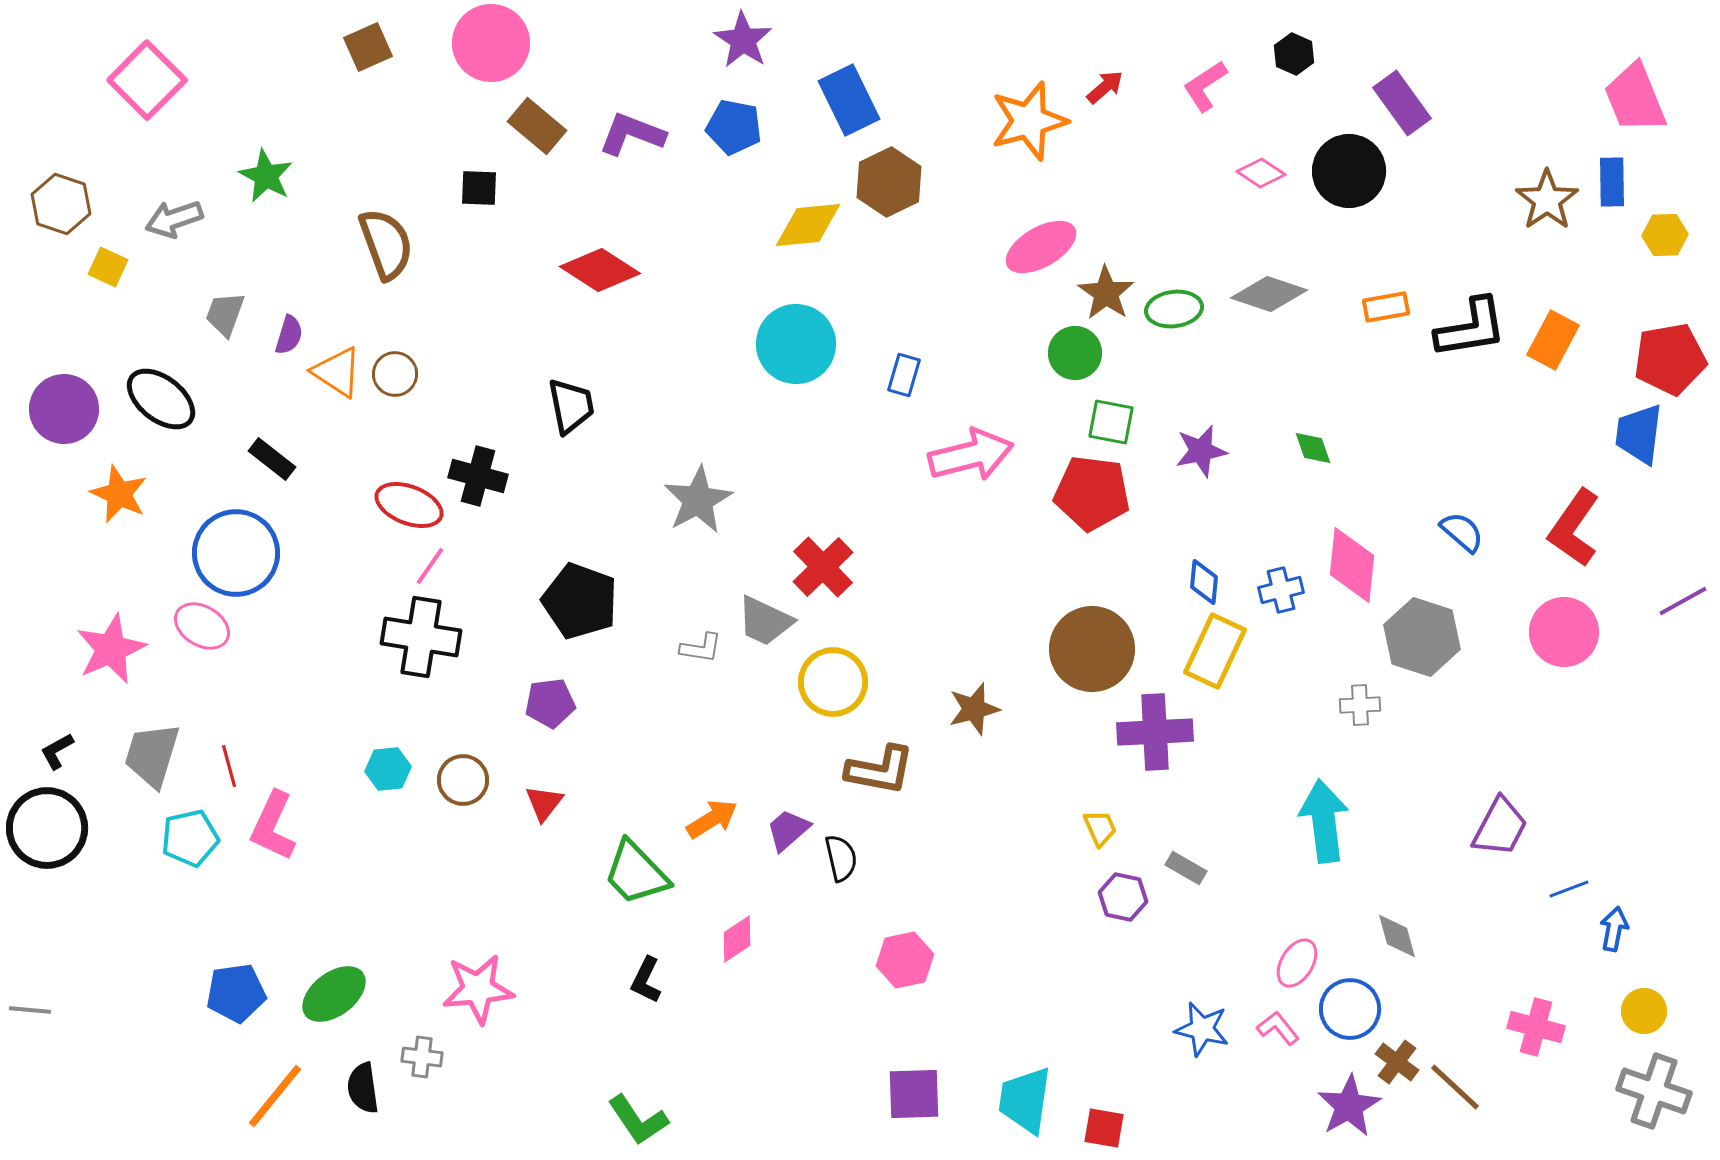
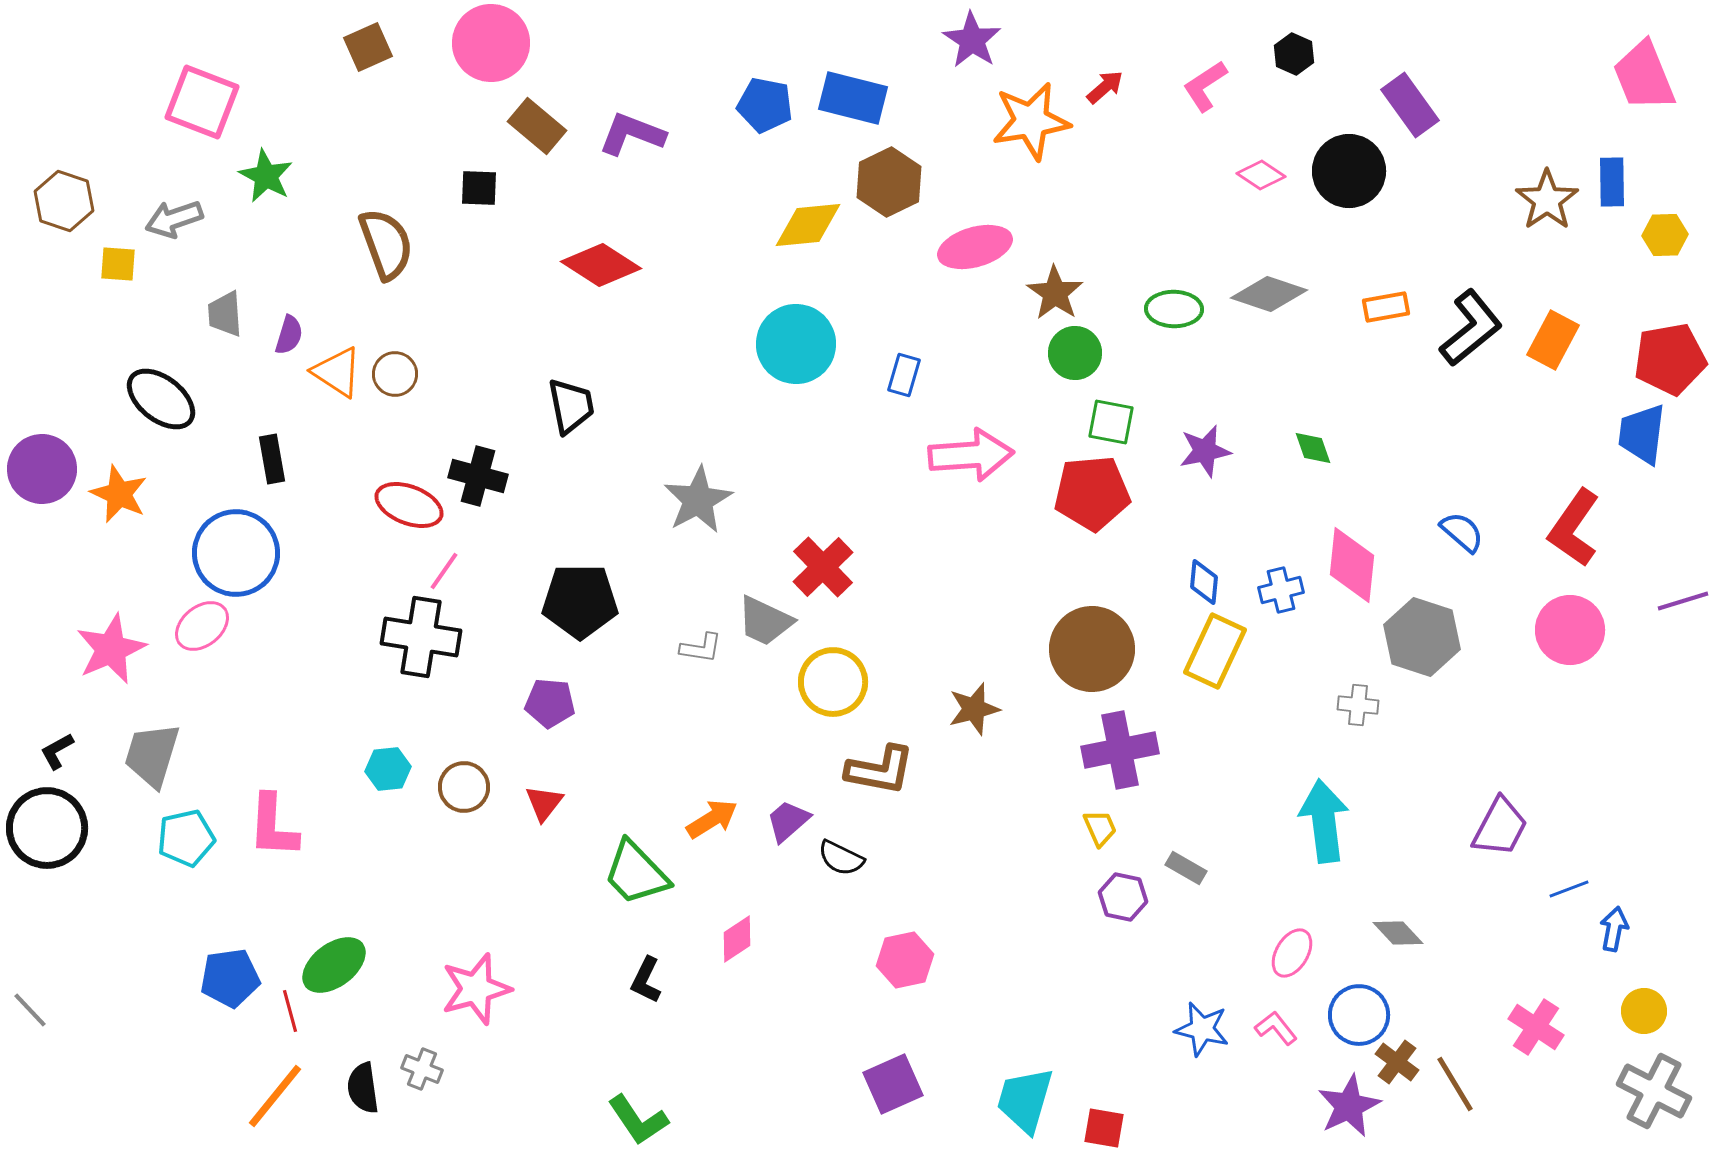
purple star at (743, 40): moved 229 px right
pink square at (147, 80): moved 55 px right, 22 px down; rotated 24 degrees counterclockwise
pink trapezoid at (1635, 98): moved 9 px right, 22 px up
blue rectangle at (849, 100): moved 4 px right, 2 px up; rotated 50 degrees counterclockwise
purple rectangle at (1402, 103): moved 8 px right, 2 px down
orange star at (1029, 121): moved 2 px right; rotated 6 degrees clockwise
blue pentagon at (734, 127): moved 31 px right, 22 px up
pink diamond at (1261, 173): moved 2 px down
brown hexagon at (61, 204): moved 3 px right, 3 px up
pink ellipse at (1041, 247): moved 66 px left; rotated 14 degrees clockwise
yellow square at (108, 267): moved 10 px right, 3 px up; rotated 21 degrees counterclockwise
red diamond at (600, 270): moved 1 px right, 5 px up
brown star at (1106, 293): moved 51 px left
green ellipse at (1174, 309): rotated 8 degrees clockwise
gray trapezoid at (225, 314): rotated 24 degrees counterclockwise
black L-shape at (1471, 328): rotated 30 degrees counterclockwise
purple circle at (64, 409): moved 22 px left, 60 px down
blue trapezoid at (1639, 434): moved 3 px right
purple star at (1201, 451): moved 4 px right
pink arrow at (971, 455): rotated 10 degrees clockwise
black rectangle at (272, 459): rotated 42 degrees clockwise
red pentagon at (1092, 493): rotated 12 degrees counterclockwise
pink line at (430, 566): moved 14 px right, 5 px down
black pentagon at (580, 601): rotated 20 degrees counterclockwise
purple line at (1683, 601): rotated 12 degrees clockwise
pink ellipse at (202, 626): rotated 70 degrees counterclockwise
pink circle at (1564, 632): moved 6 px right, 2 px up
purple pentagon at (550, 703): rotated 12 degrees clockwise
gray cross at (1360, 705): moved 2 px left; rotated 9 degrees clockwise
purple cross at (1155, 732): moved 35 px left, 18 px down; rotated 8 degrees counterclockwise
red line at (229, 766): moved 61 px right, 245 px down
brown circle at (463, 780): moved 1 px right, 7 px down
pink L-shape at (273, 826): rotated 22 degrees counterclockwise
purple trapezoid at (788, 830): moved 9 px up
cyan pentagon at (190, 838): moved 4 px left
black semicircle at (841, 858): rotated 129 degrees clockwise
gray diamond at (1397, 936): moved 1 px right, 3 px up; rotated 27 degrees counterclockwise
pink ellipse at (1297, 963): moved 5 px left, 10 px up
pink star at (478, 989): moved 2 px left; rotated 10 degrees counterclockwise
blue pentagon at (236, 993): moved 6 px left, 15 px up
green ellipse at (334, 994): moved 29 px up
blue circle at (1350, 1009): moved 9 px right, 6 px down
gray line at (30, 1010): rotated 42 degrees clockwise
pink cross at (1536, 1027): rotated 18 degrees clockwise
pink L-shape at (1278, 1028): moved 2 px left
gray cross at (422, 1057): moved 12 px down; rotated 15 degrees clockwise
brown line at (1455, 1087): moved 3 px up; rotated 16 degrees clockwise
gray cross at (1654, 1091): rotated 8 degrees clockwise
purple square at (914, 1094): moved 21 px left, 10 px up; rotated 22 degrees counterclockwise
cyan trapezoid at (1025, 1100): rotated 8 degrees clockwise
purple star at (1349, 1106): rotated 4 degrees clockwise
